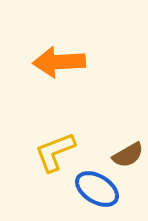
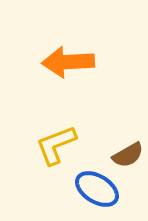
orange arrow: moved 9 px right
yellow L-shape: moved 1 px right, 7 px up
